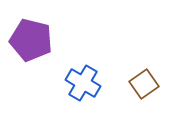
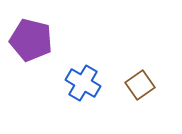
brown square: moved 4 px left, 1 px down
